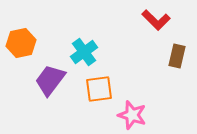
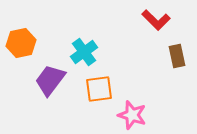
brown rectangle: rotated 25 degrees counterclockwise
